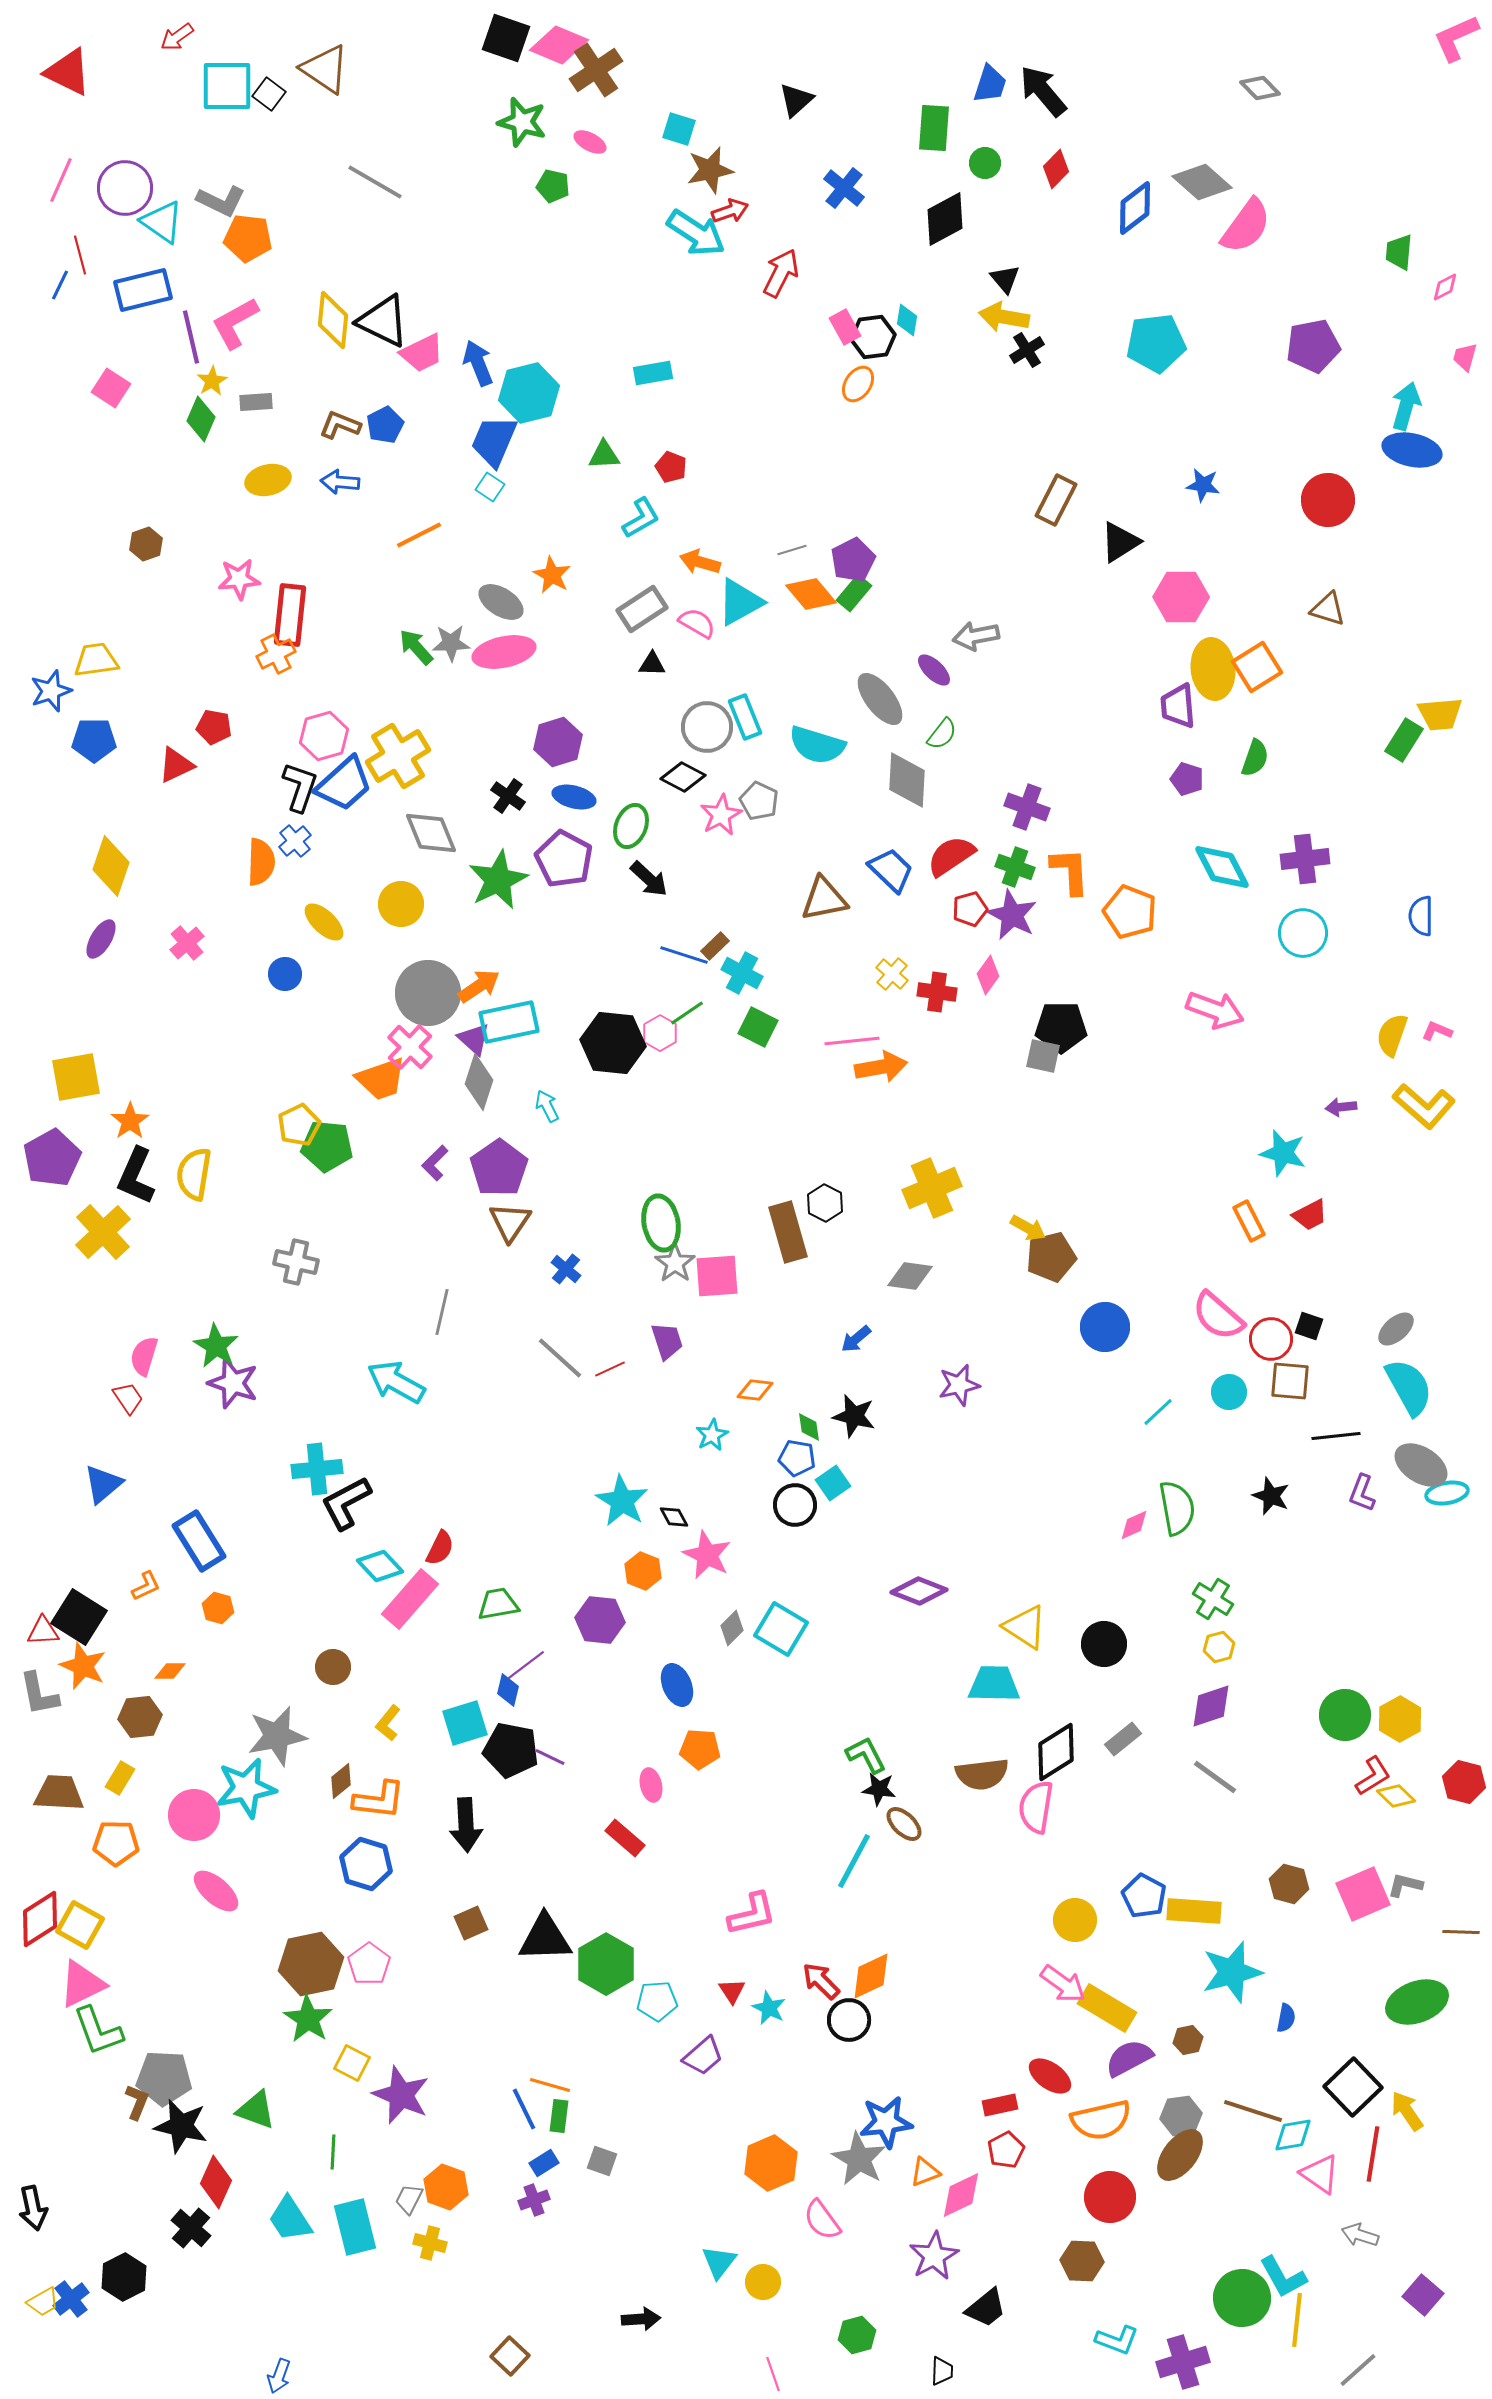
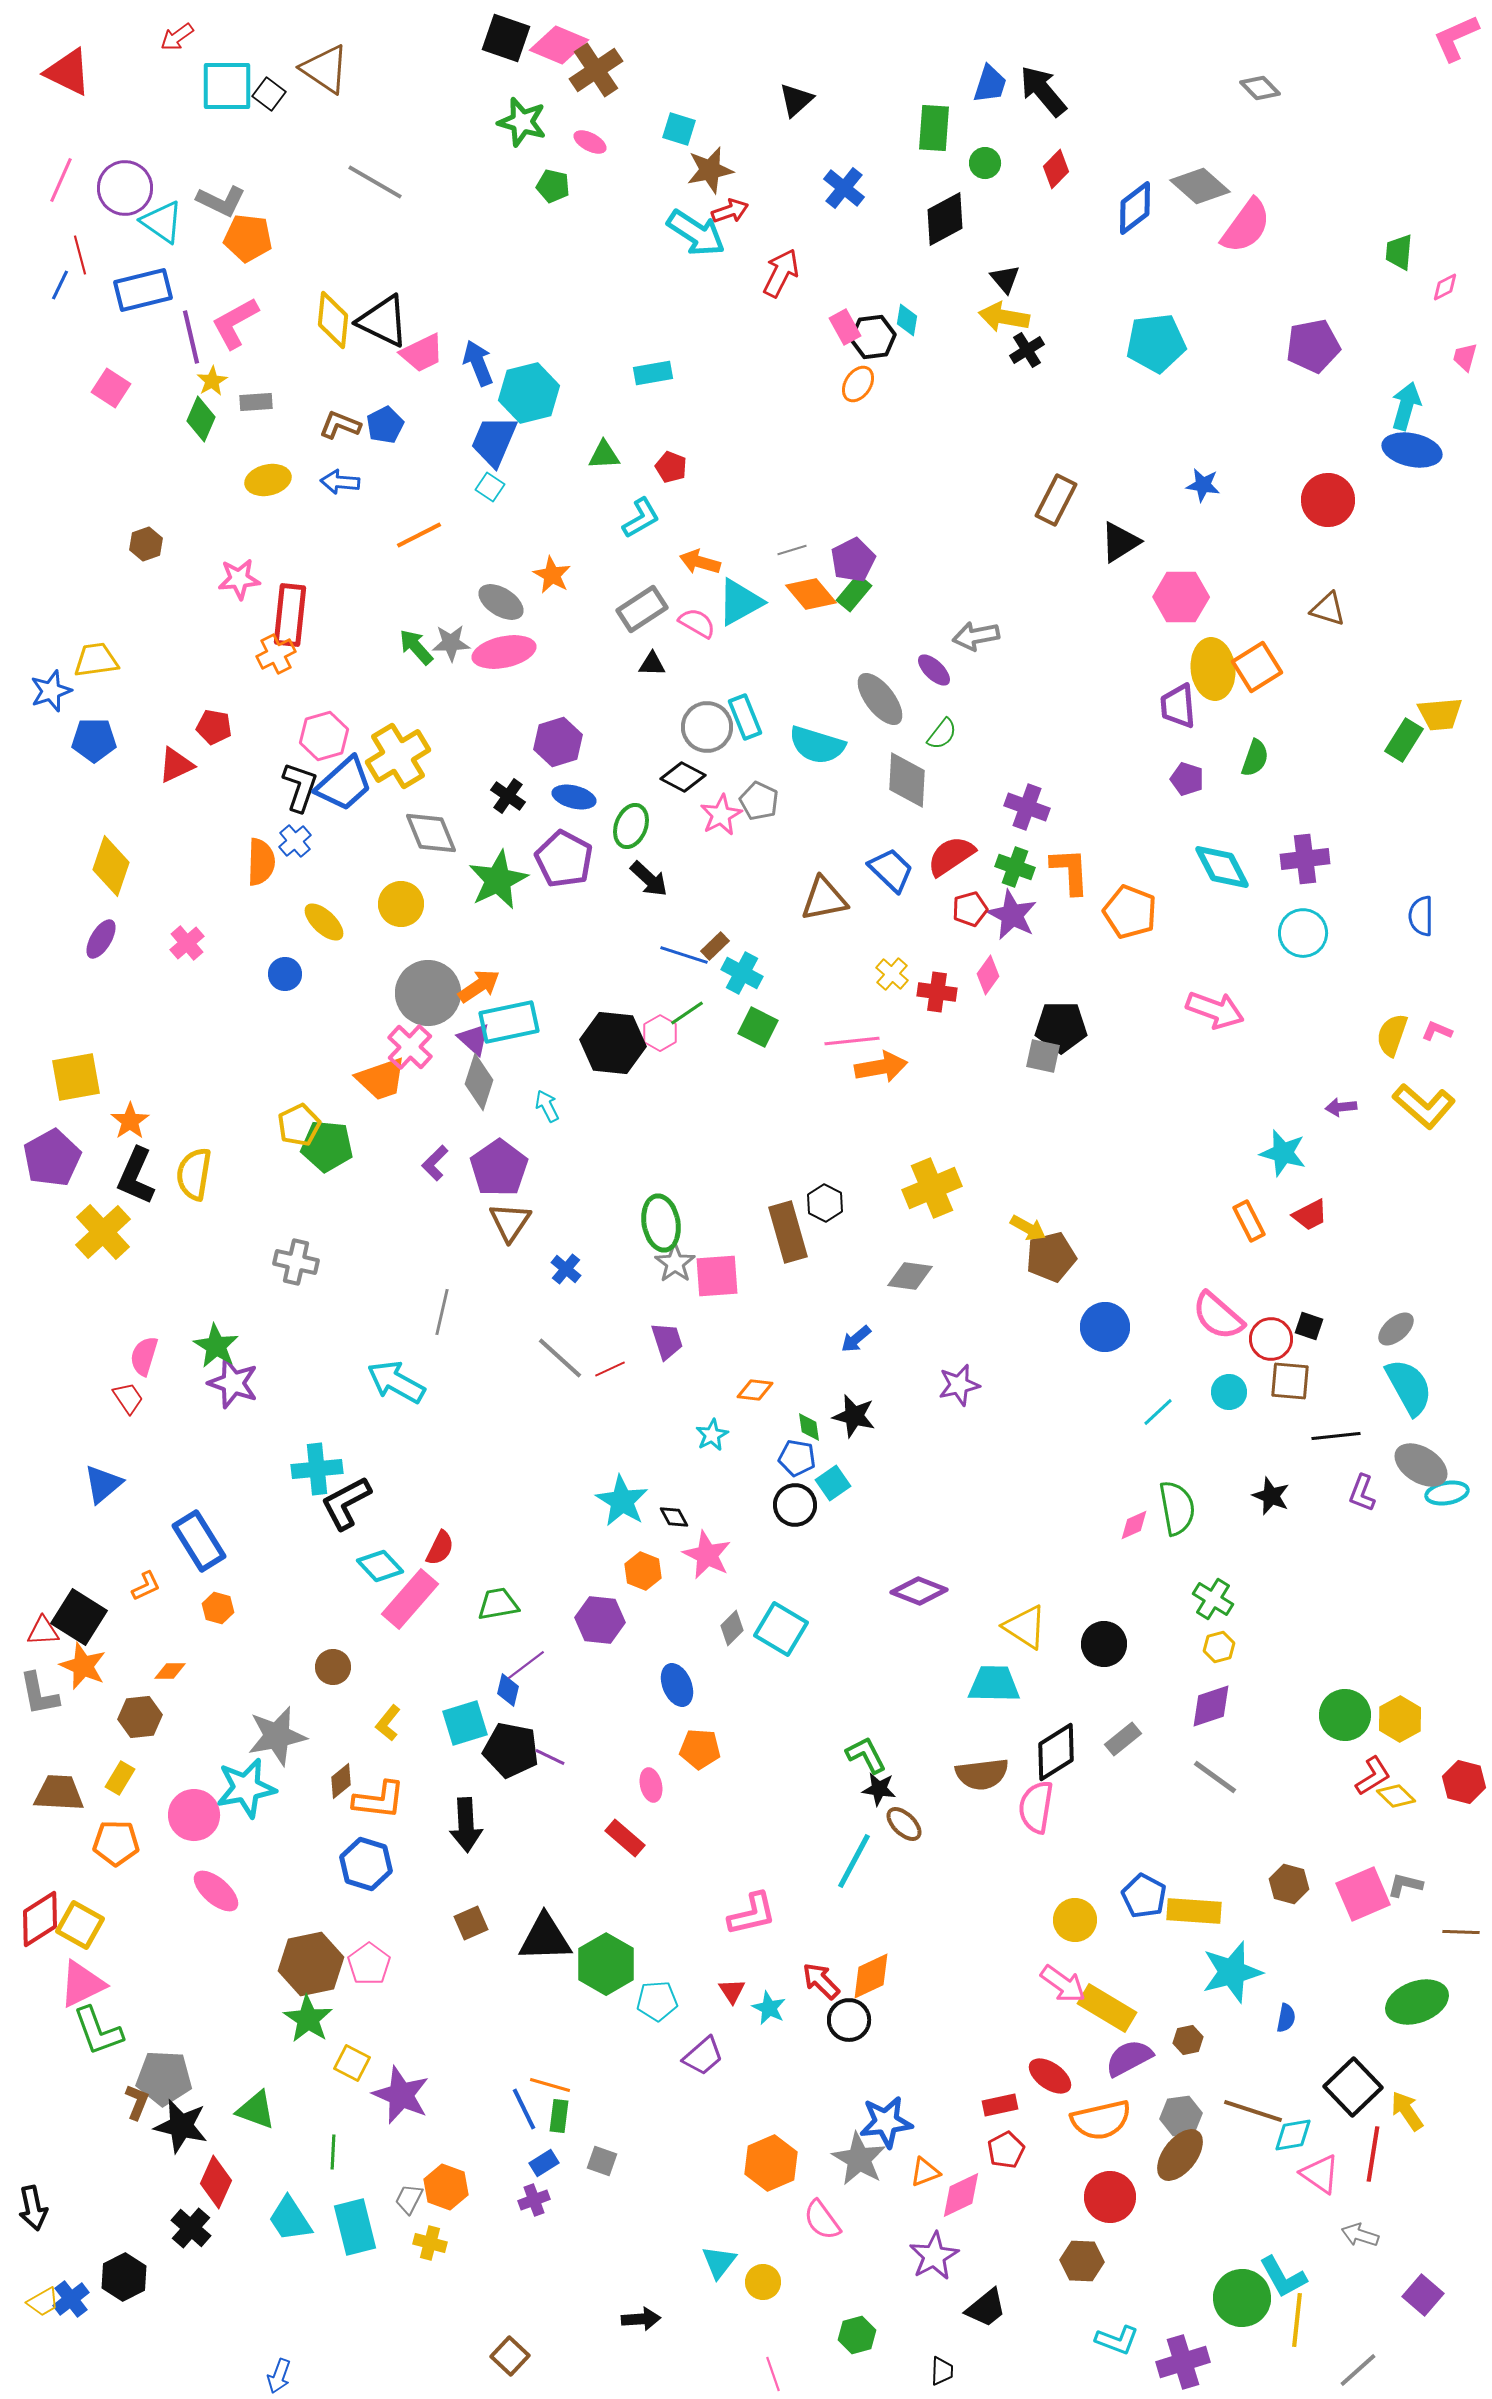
gray diamond at (1202, 182): moved 2 px left, 4 px down
